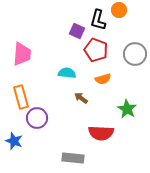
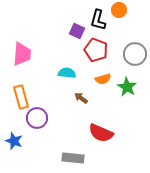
green star: moved 22 px up
red semicircle: rotated 20 degrees clockwise
